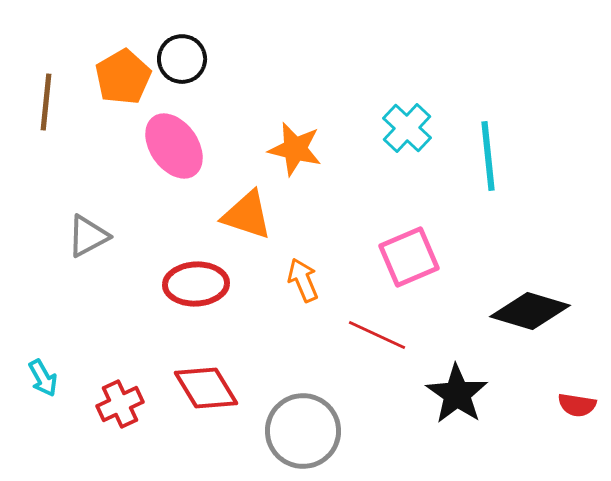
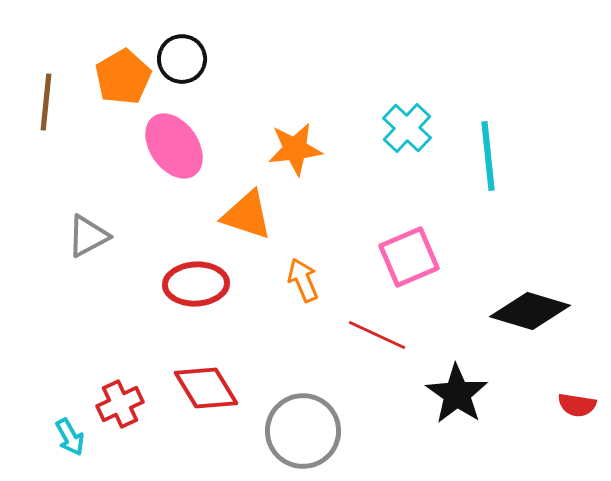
orange star: rotated 20 degrees counterclockwise
cyan arrow: moved 27 px right, 59 px down
